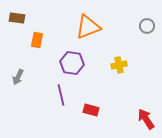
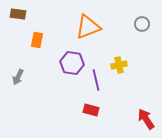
brown rectangle: moved 1 px right, 4 px up
gray circle: moved 5 px left, 2 px up
purple line: moved 35 px right, 15 px up
